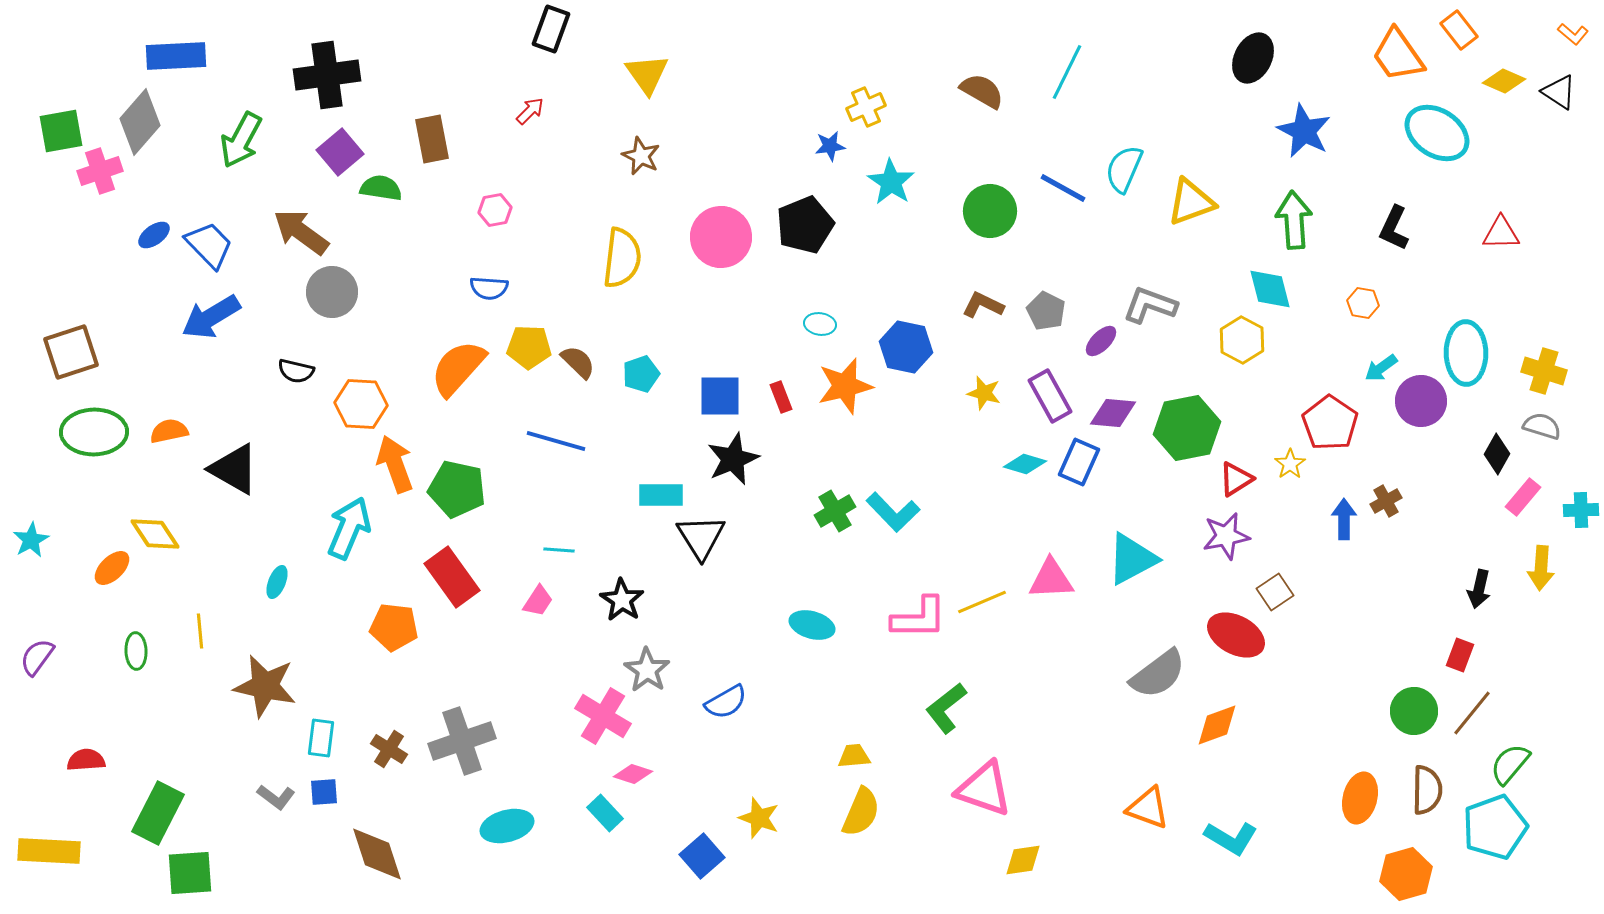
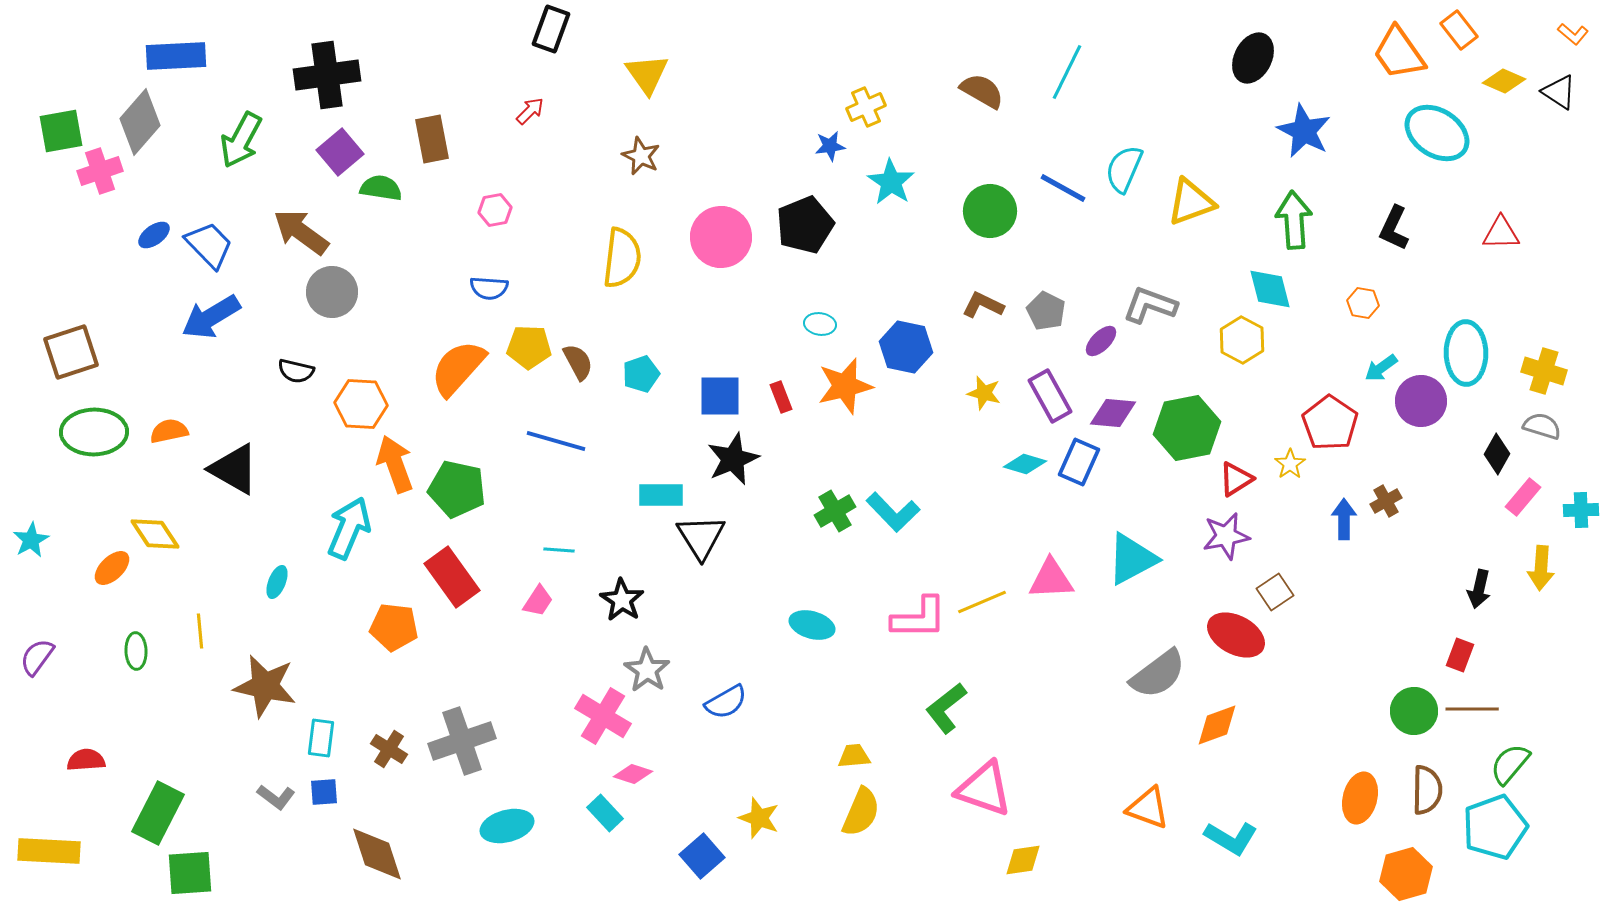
orange trapezoid at (1398, 55): moved 1 px right, 2 px up
brown semicircle at (578, 362): rotated 18 degrees clockwise
brown line at (1472, 713): moved 4 px up; rotated 51 degrees clockwise
